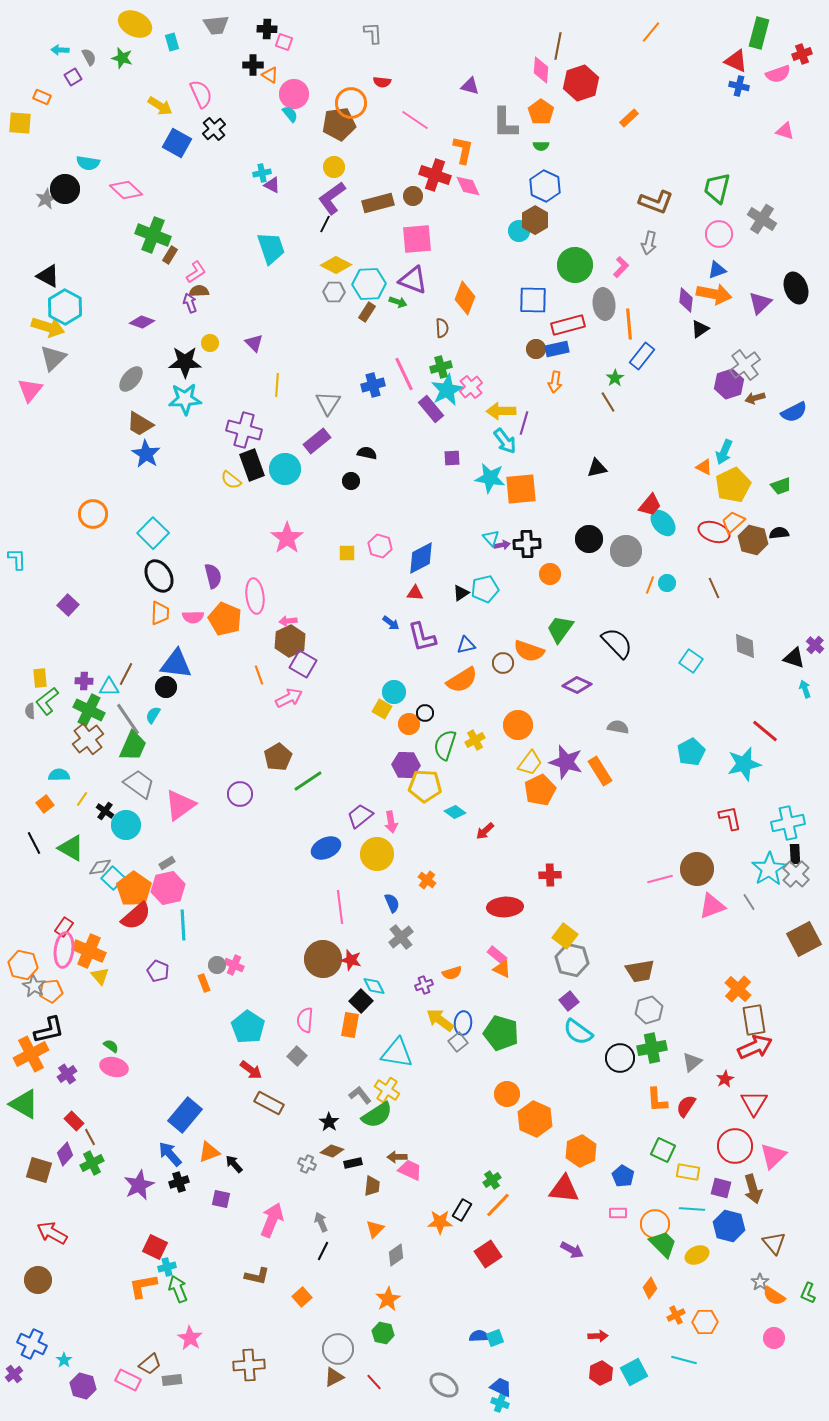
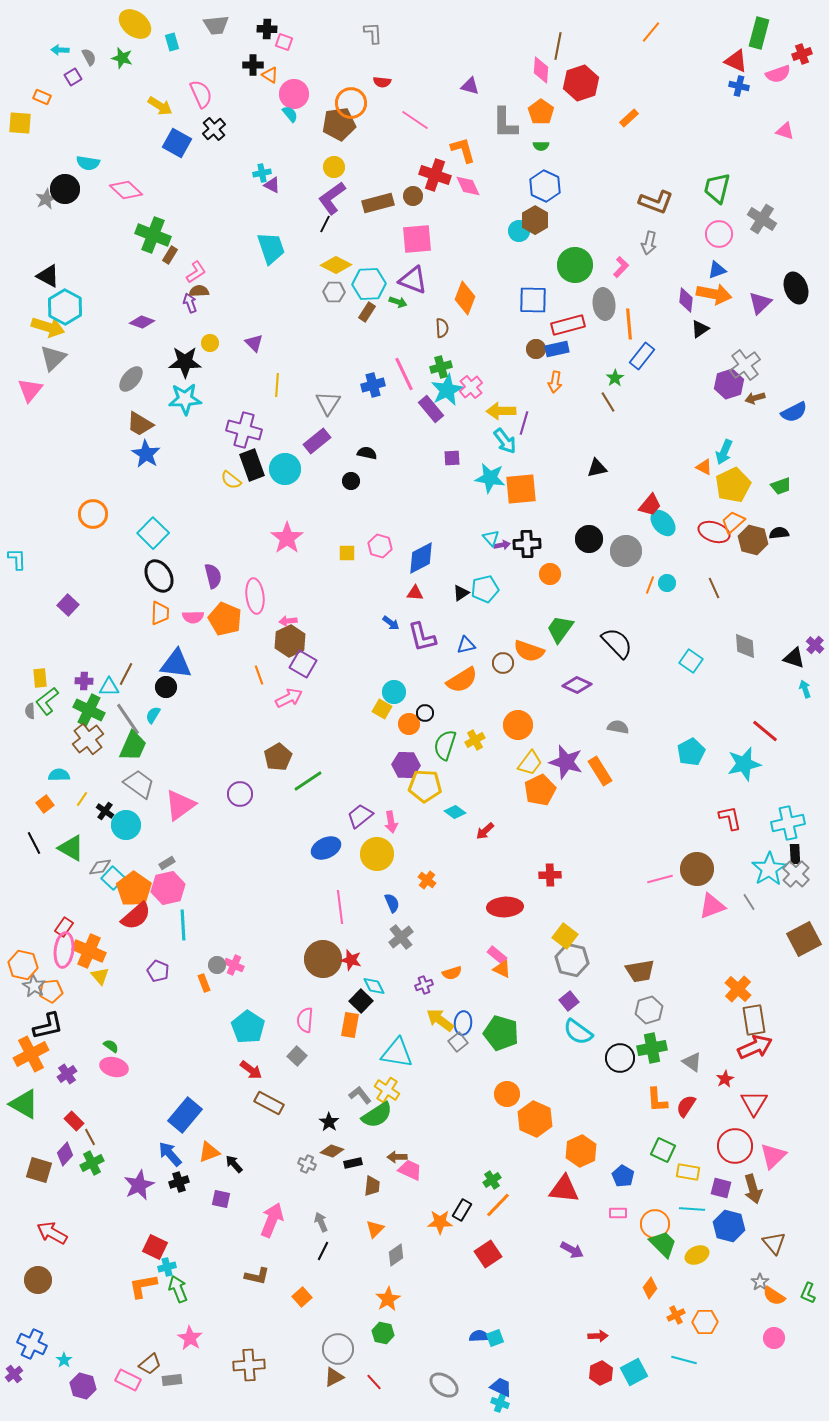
yellow ellipse at (135, 24): rotated 12 degrees clockwise
orange L-shape at (463, 150): rotated 28 degrees counterclockwise
black L-shape at (49, 1030): moved 1 px left, 4 px up
gray triangle at (692, 1062): rotated 45 degrees counterclockwise
